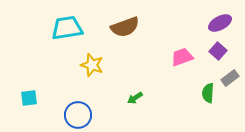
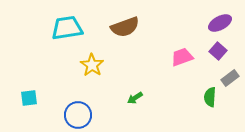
yellow star: rotated 15 degrees clockwise
green semicircle: moved 2 px right, 4 px down
